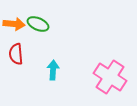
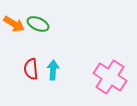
orange arrow: rotated 25 degrees clockwise
red semicircle: moved 15 px right, 15 px down
